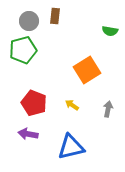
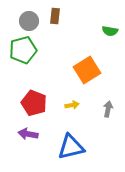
yellow arrow: rotated 136 degrees clockwise
